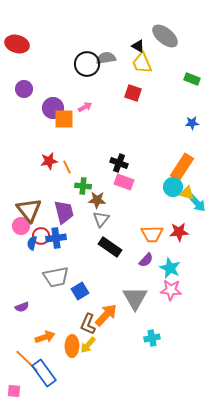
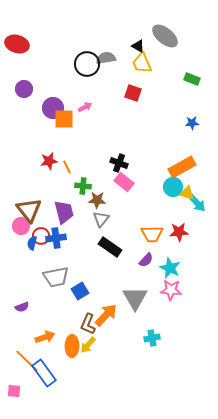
orange rectangle at (182, 167): rotated 28 degrees clockwise
pink rectangle at (124, 182): rotated 18 degrees clockwise
